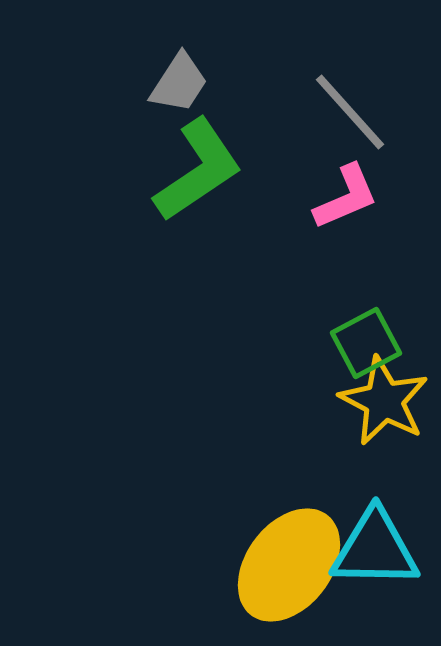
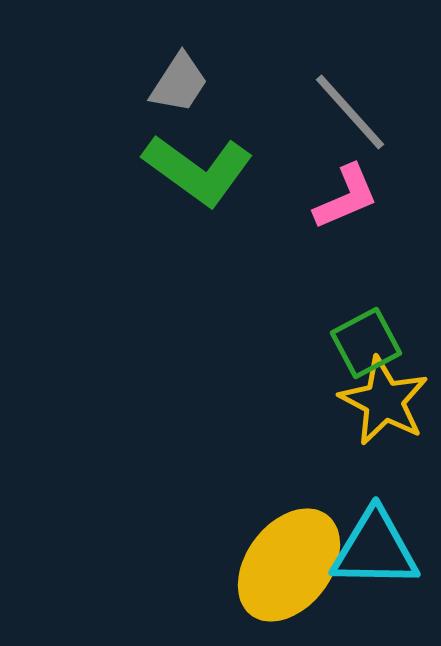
green L-shape: rotated 70 degrees clockwise
